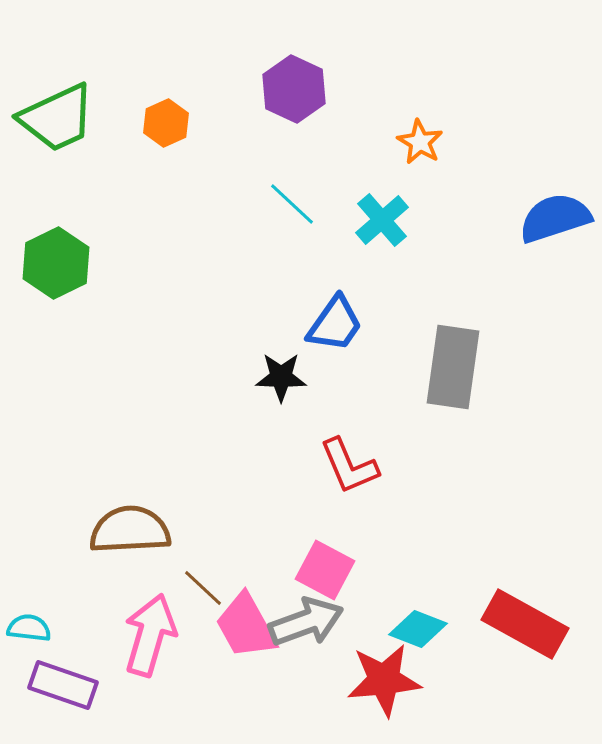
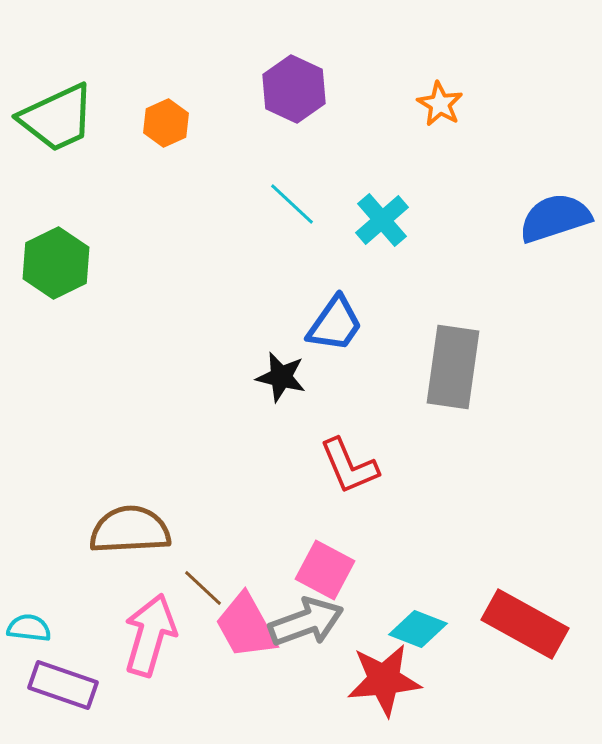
orange star: moved 20 px right, 38 px up
black star: rotated 12 degrees clockwise
